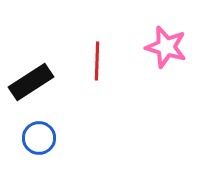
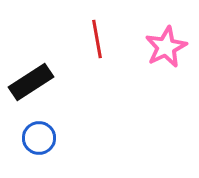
pink star: rotated 30 degrees clockwise
red line: moved 22 px up; rotated 12 degrees counterclockwise
